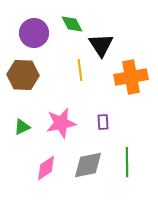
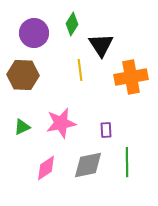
green diamond: rotated 60 degrees clockwise
purple rectangle: moved 3 px right, 8 px down
